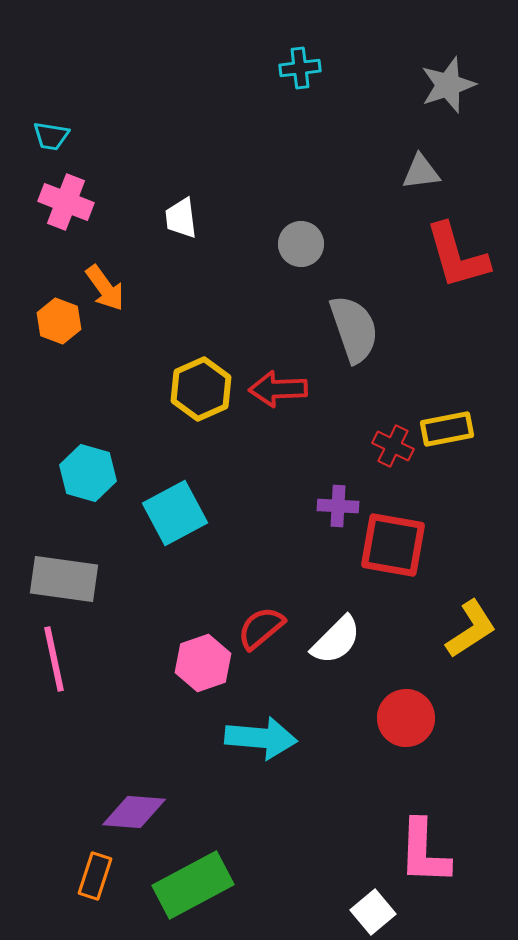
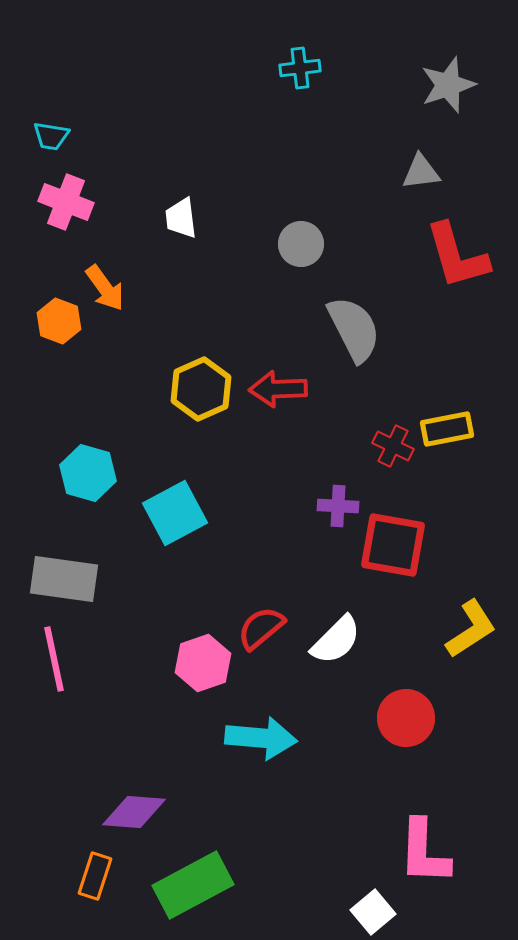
gray semicircle: rotated 8 degrees counterclockwise
